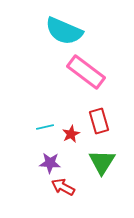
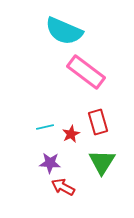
red rectangle: moved 1 px left, 1 px down
